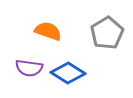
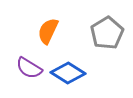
orange semicircle: rotated 84 degrees counterclockwise
purple semicircle: rotated 24 degrees clockwise
